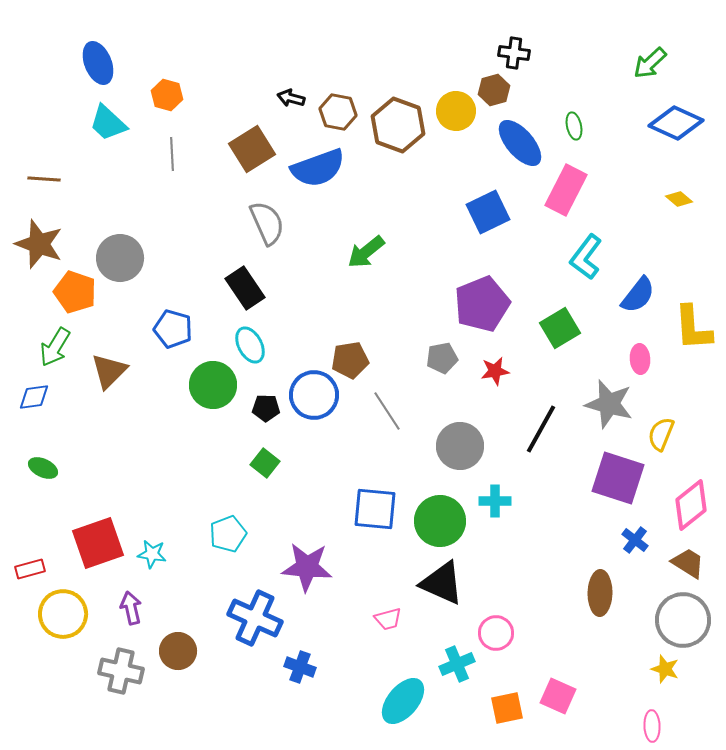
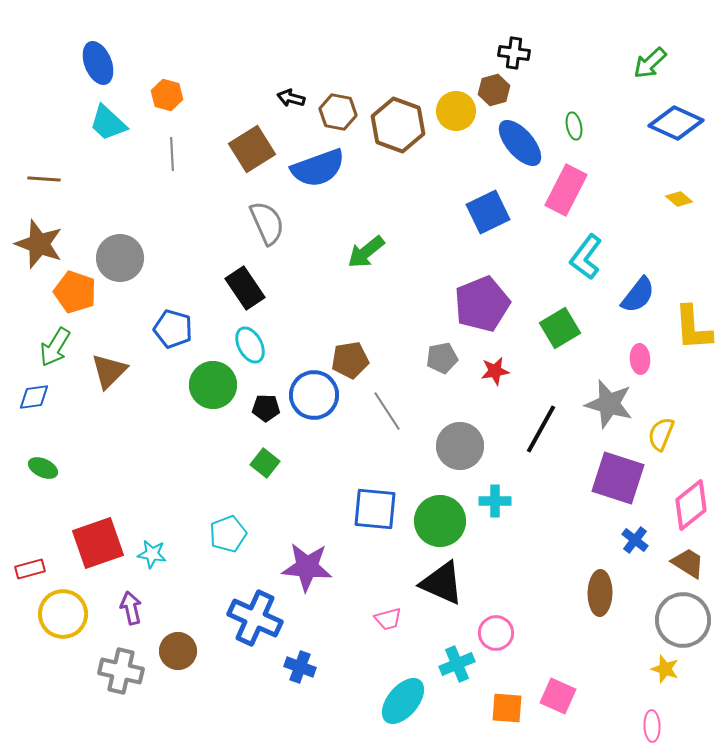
orange square at (507, 708): rotated 16 degrees clockwise
